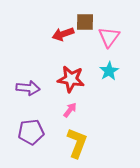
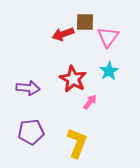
pink triangle: moved 1 px left
red star: moved 2 px right; rotated 20 degrees clockwise
pink arrow: moved 20 px right, 8 px up
